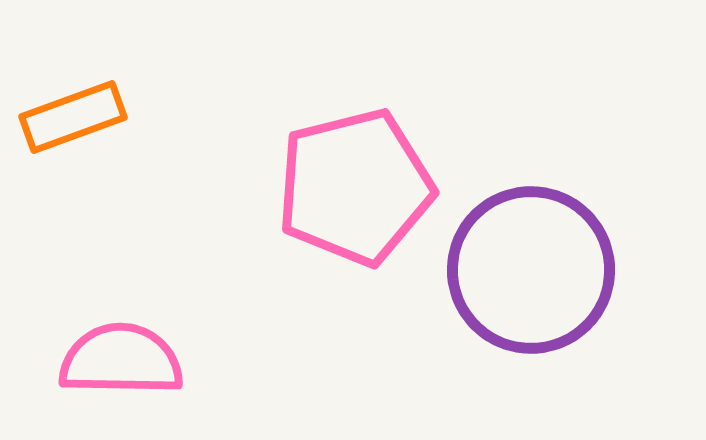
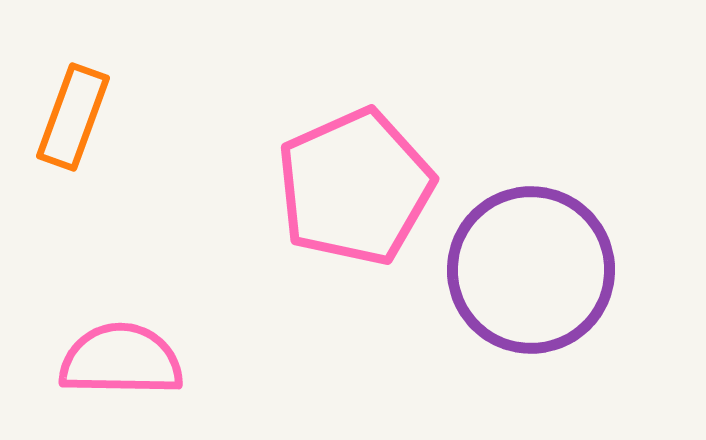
orange rectangle: rotated 50 degrees counterclockwise
pink pentagon: rotated 10 degrees counterclockwise
